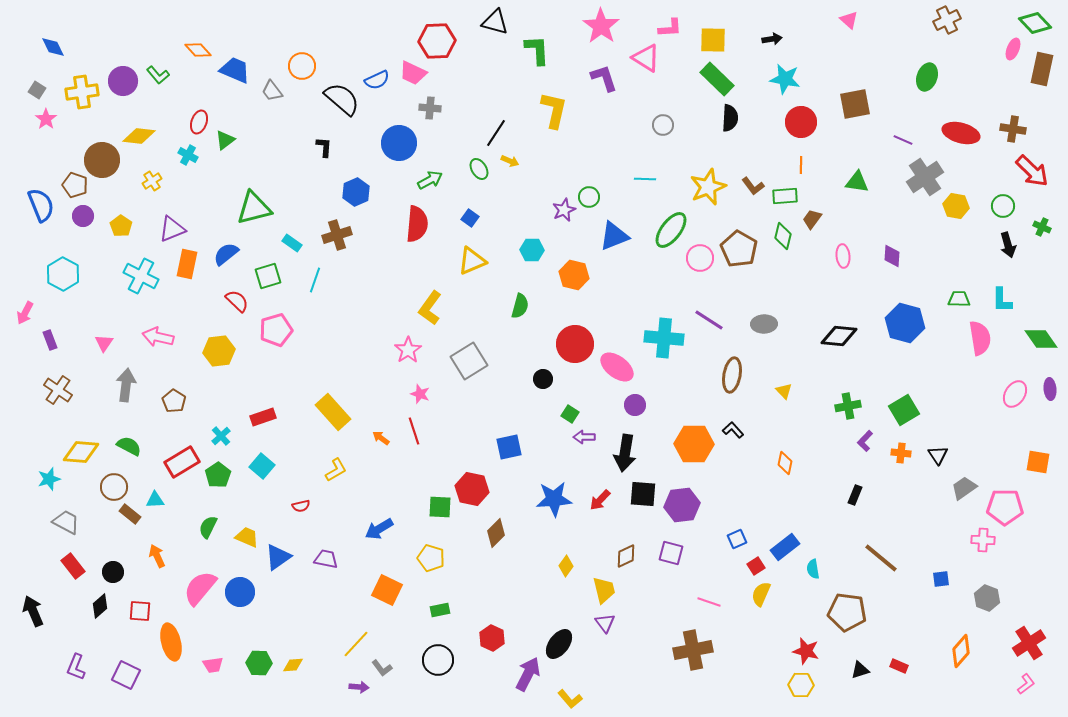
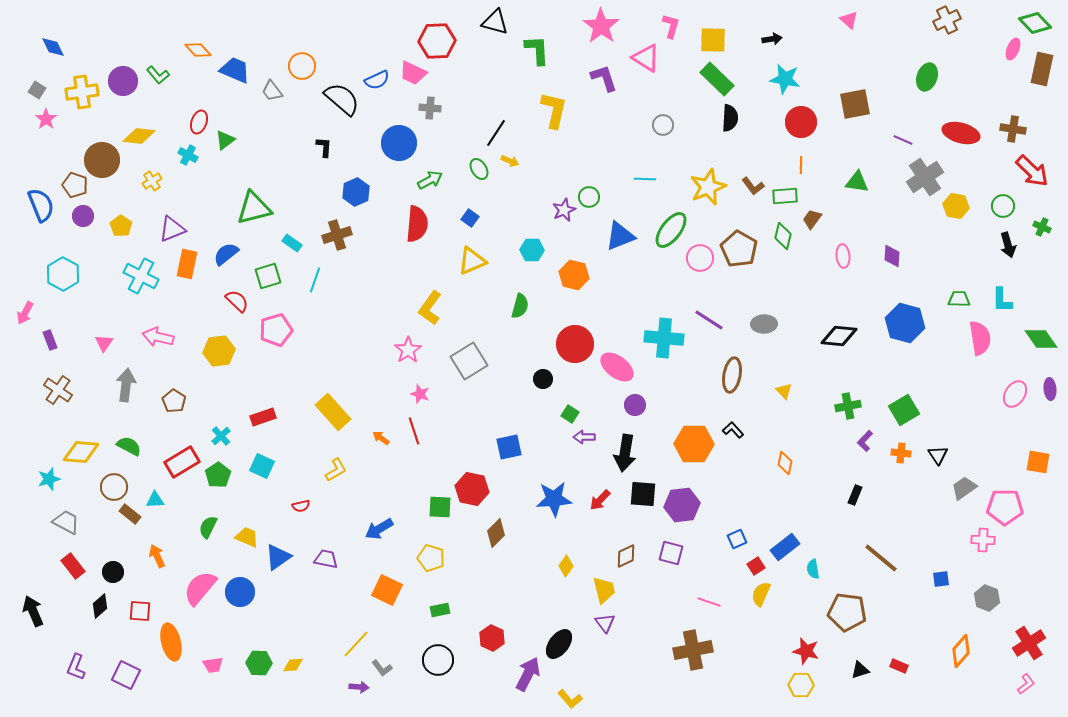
pink L-shape at (670, 28): moved 1 px right, 2 px up; rotated 70 degrees counterclockwise
blue triangle at (614, 236): moved 6 px right
cyan square at (262, 466): rotated 15 degrees counterclockwise
